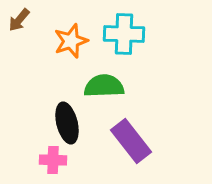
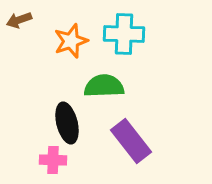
brown arrow: rotated 30 degrees clockwise
